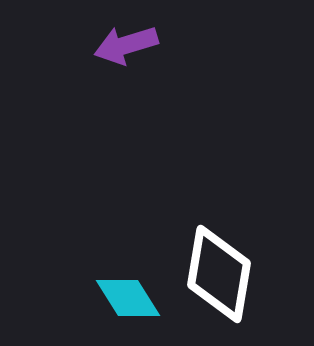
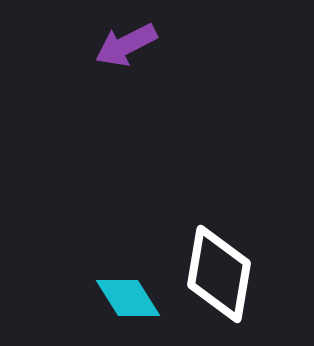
purple arrow: rotated 10 degrees counterclockwise
